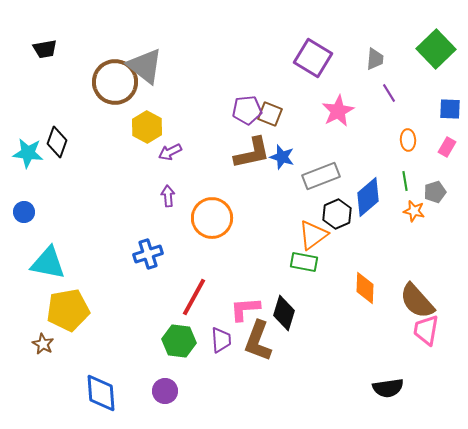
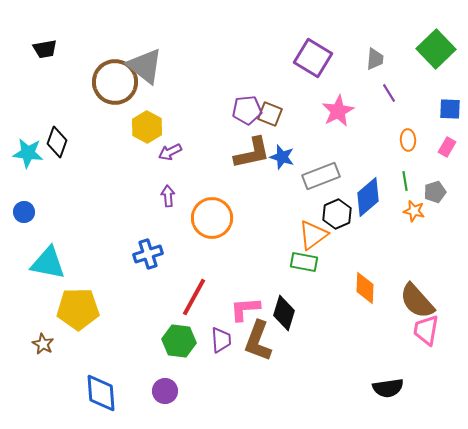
yellow pentagon at (68, 310): moved 10 px right, 1 px up; rotated 9 degrees clockwise
